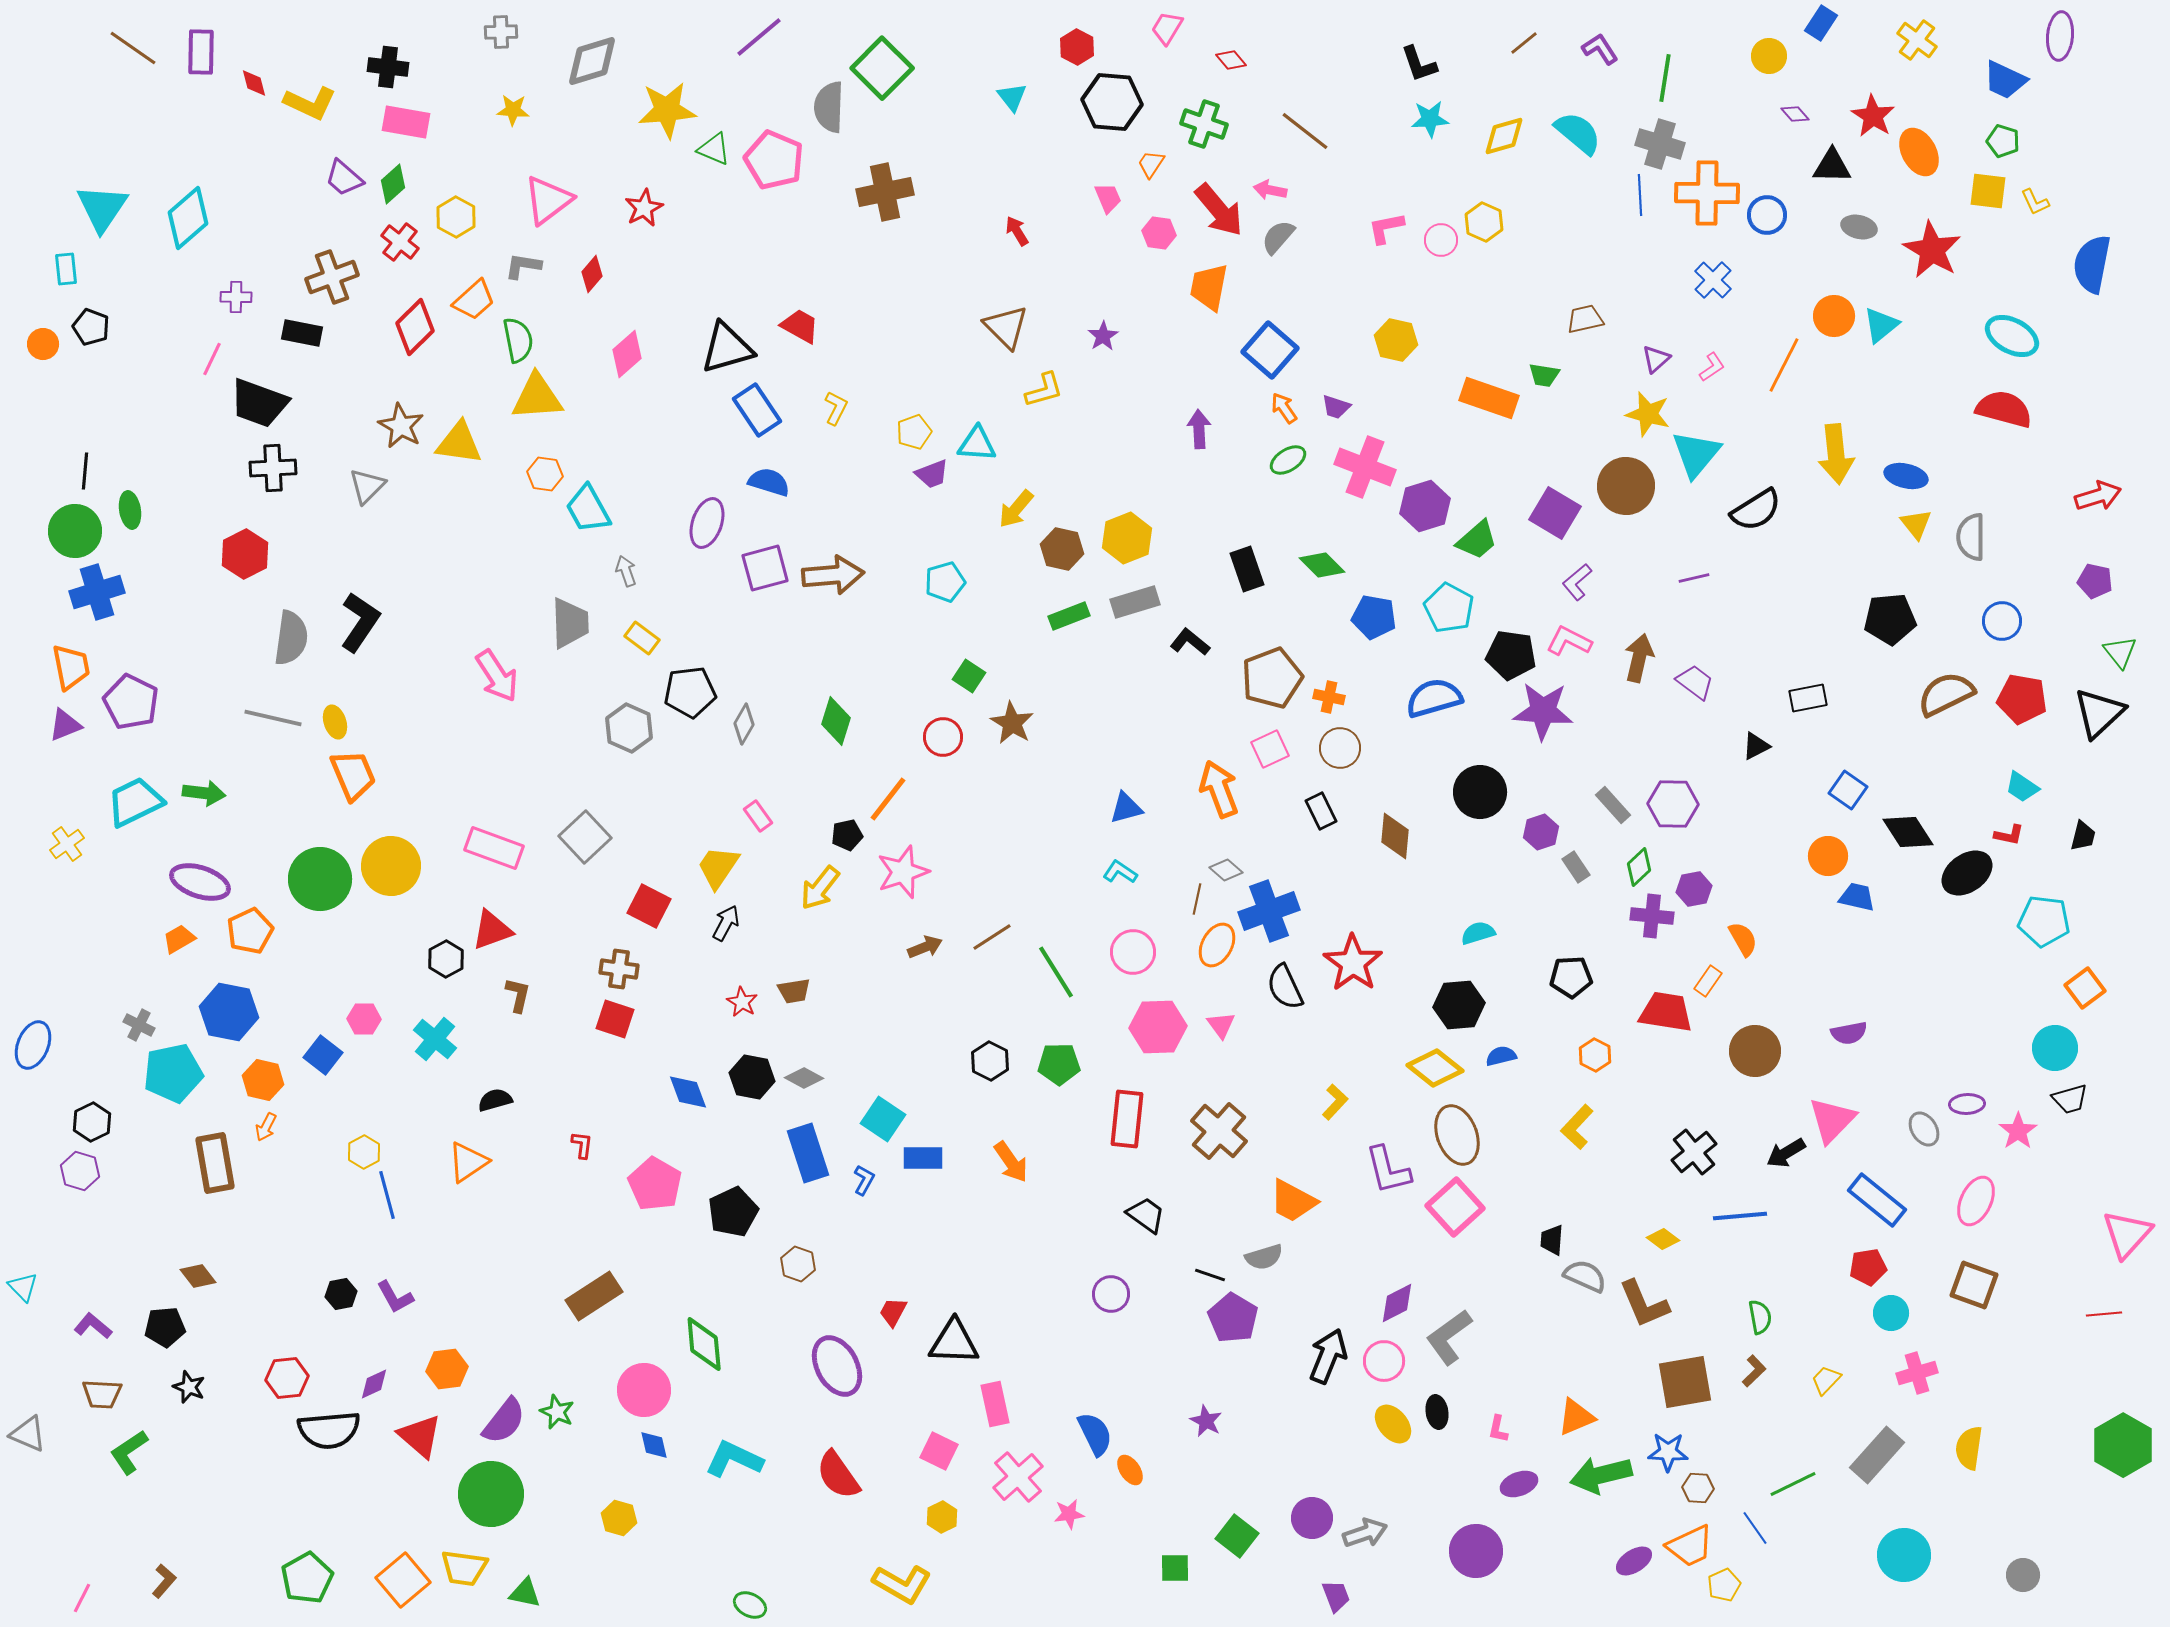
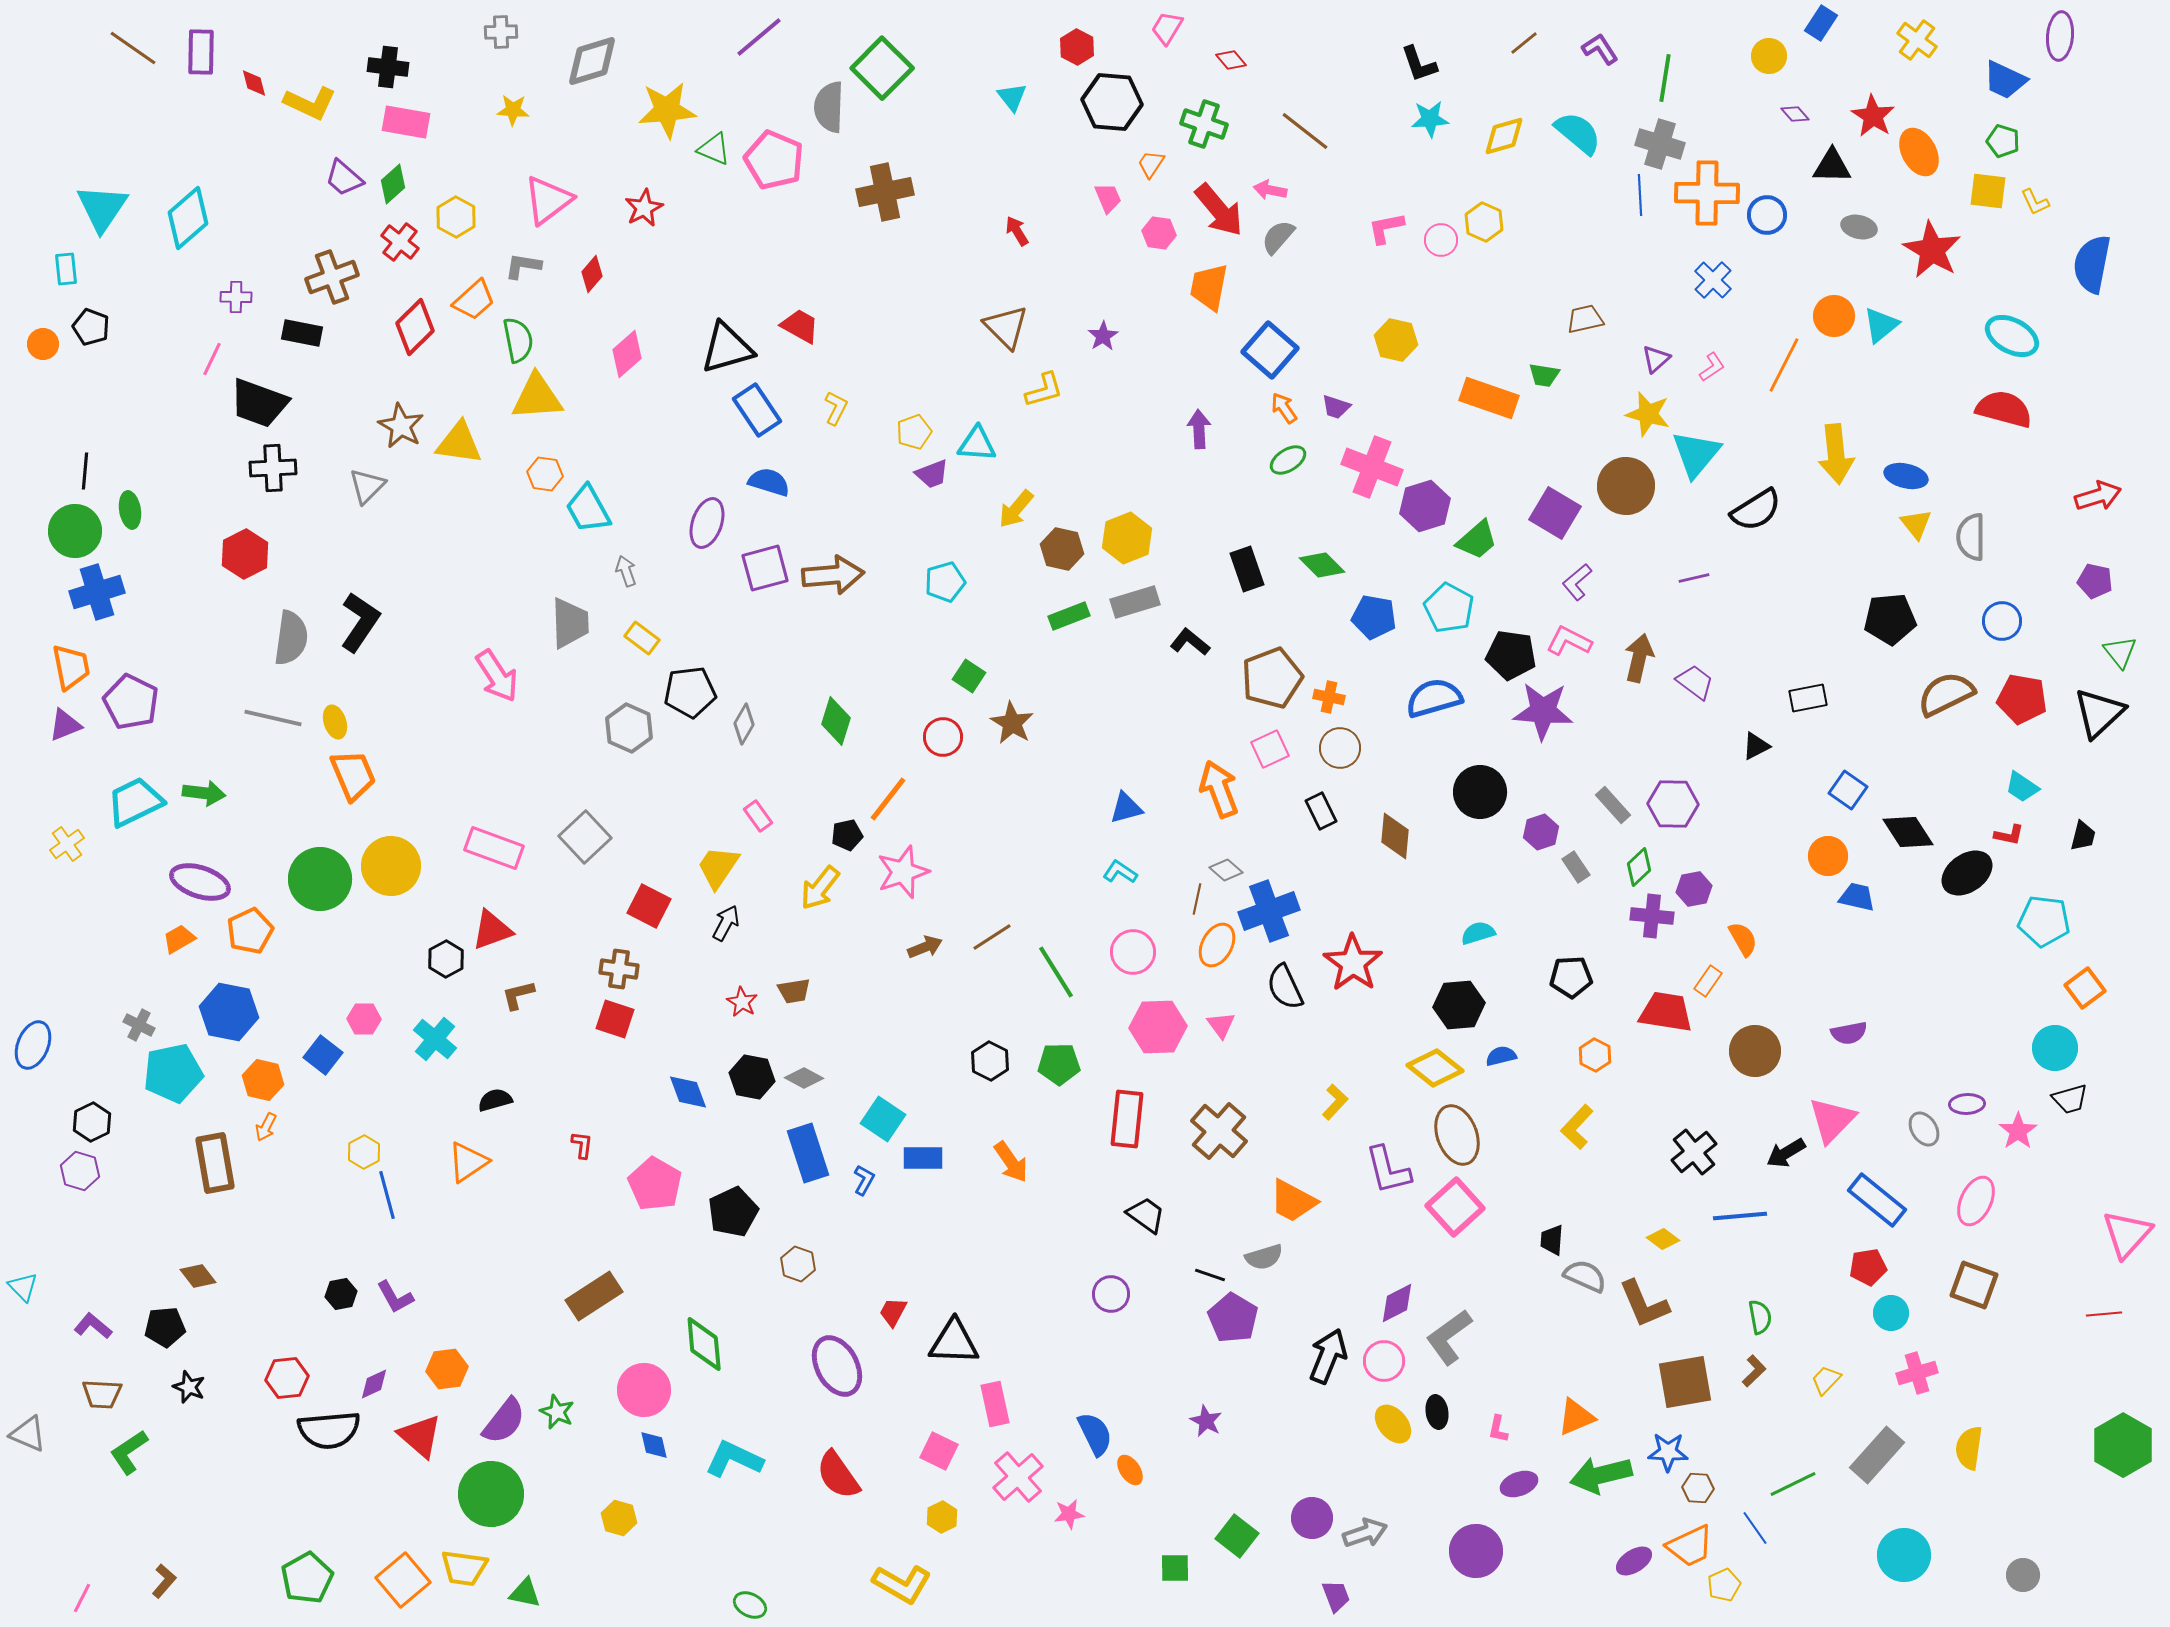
pink cross at (1365, 467): moved 7 px right
brown L-shape at (518, 995): rotated 117 degrees counterclockwise
